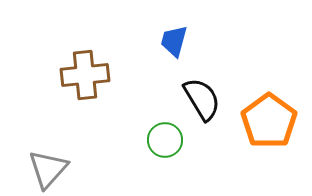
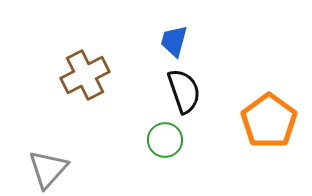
brown cross: rotated 21 degrees counterclockwise
black semicircle: moved 18 px left, 8 px up; rotated 12 degrees clockwise
